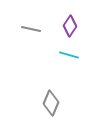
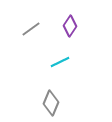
gray line: rotated 48 degrees counterclockwise
cyan line: moved 9 px left, 7 px down; rotated 42 degrees counterclockwise
